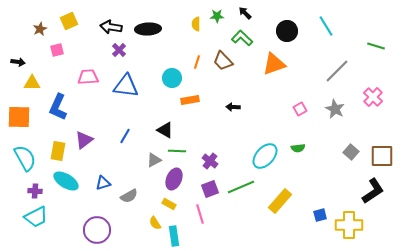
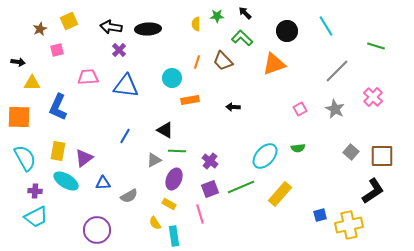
purple triangle at (84, 140): moved 18 px down
blue triangle at (103, 183): rotated 14 degrees clockwise
yellow rectangle at (280, 201): moved 7 px up
yellow cross at (349, 225): rotated 12 degrees counterclockwise
